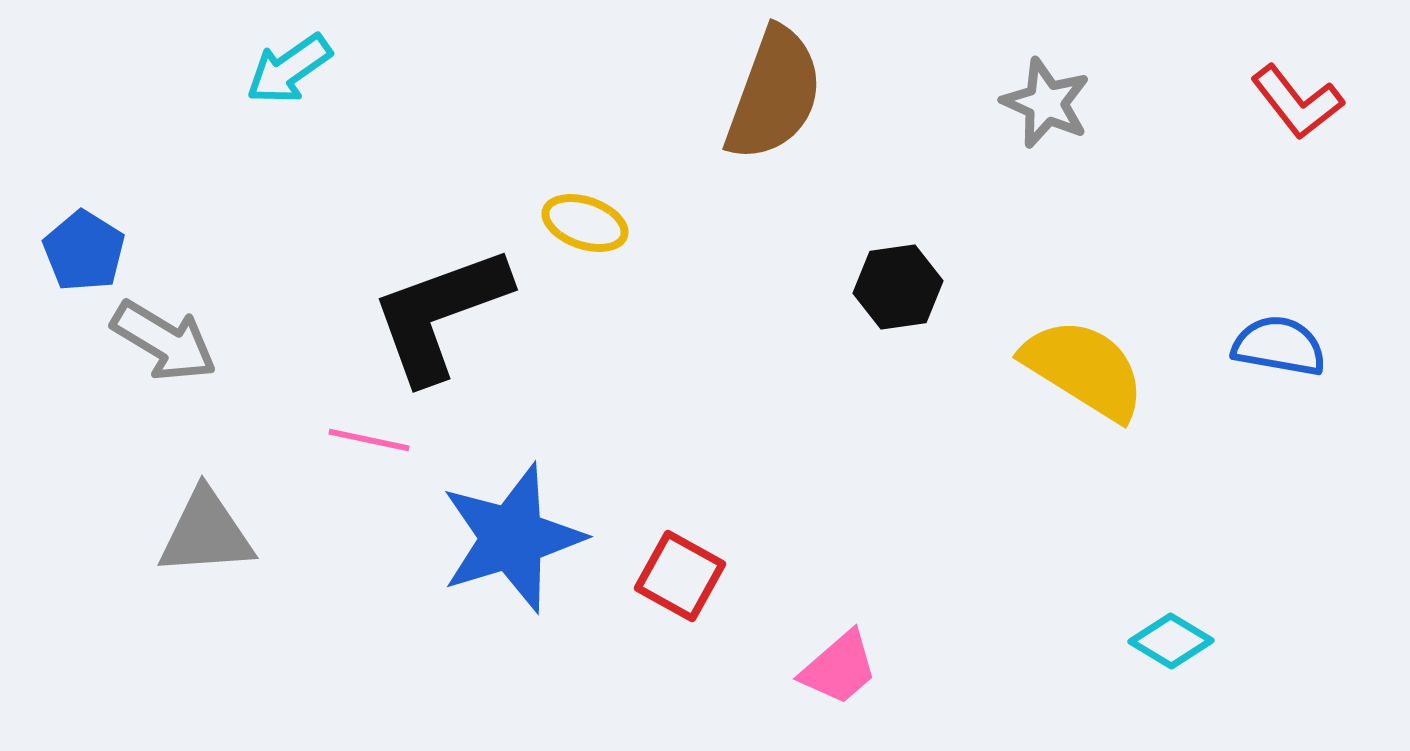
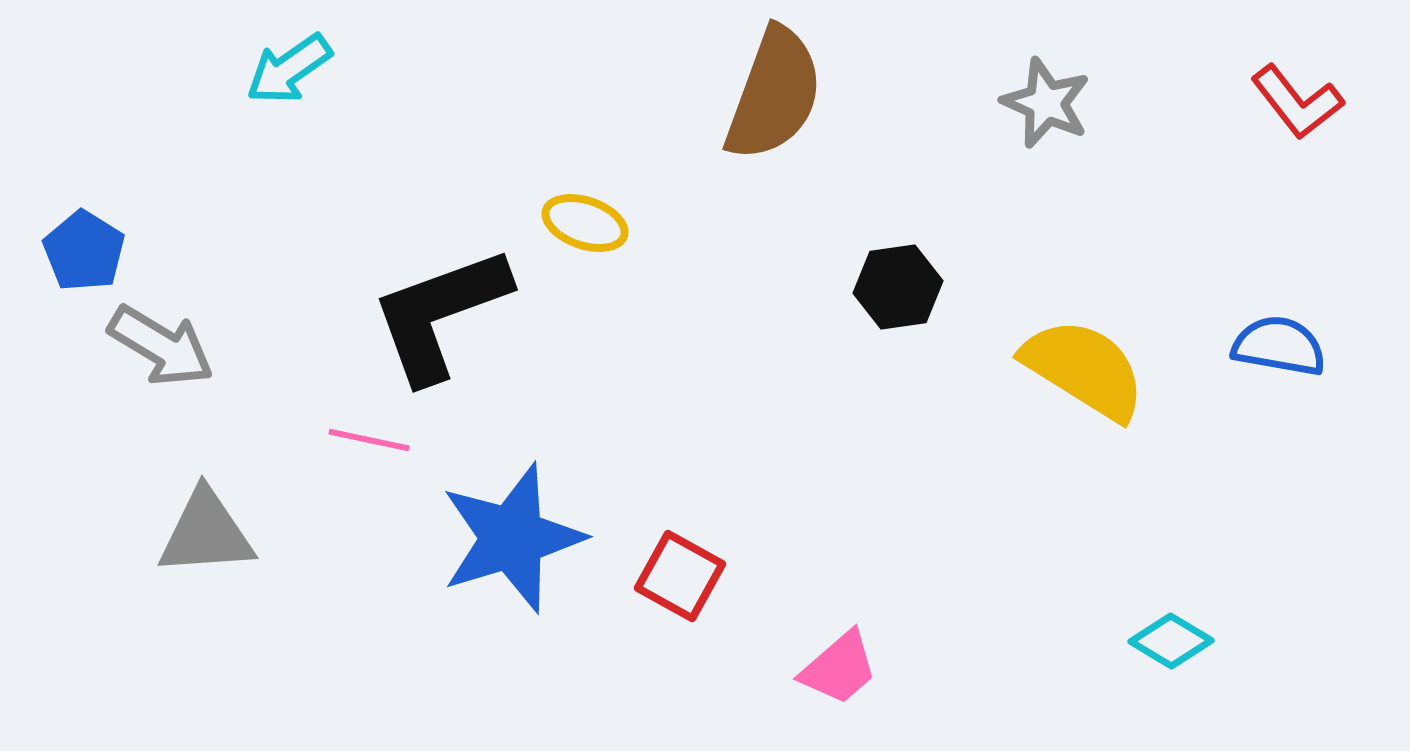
gray arrow: moved 3 px left, 5 px down
